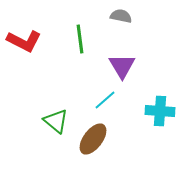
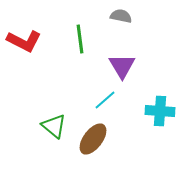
green triangle: moved 2 px left, 5 px down
